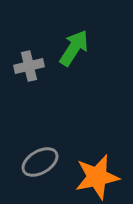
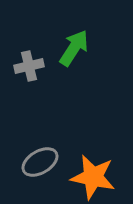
orange star: moved 4 px left; rotated 24 degrees clockwise
